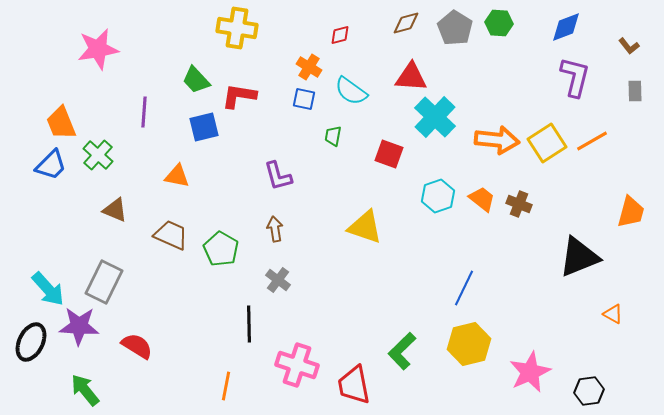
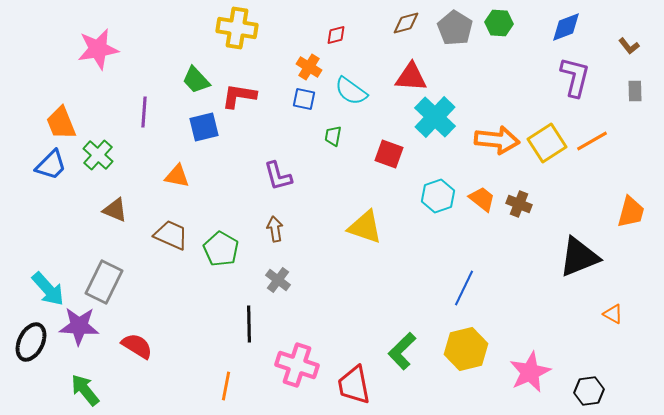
red diamond at (340, 35): moved 4 px left
yellow hexagon at (469, 344): moved 3 px left, 5 px down
